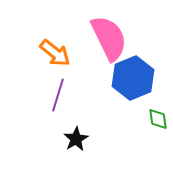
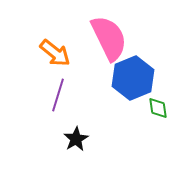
green diamond: moved 11 px up
